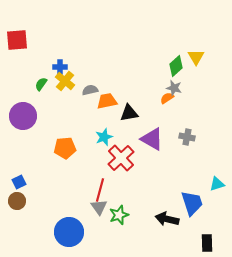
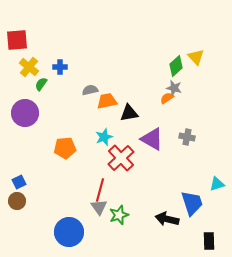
yellow triangle: rotated 12 degrees counterclockwise
yellow cross: moved 36 px left, 14 px up
purple circle: moved 2 px right, 3 px up
black rectangle: moved 2 px right, 2 px up
